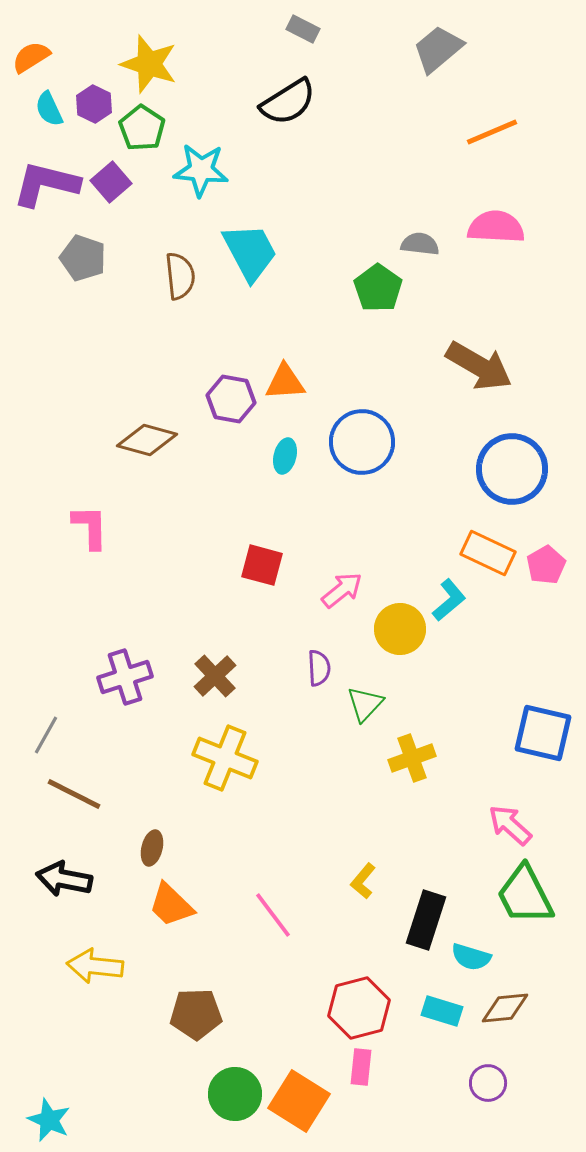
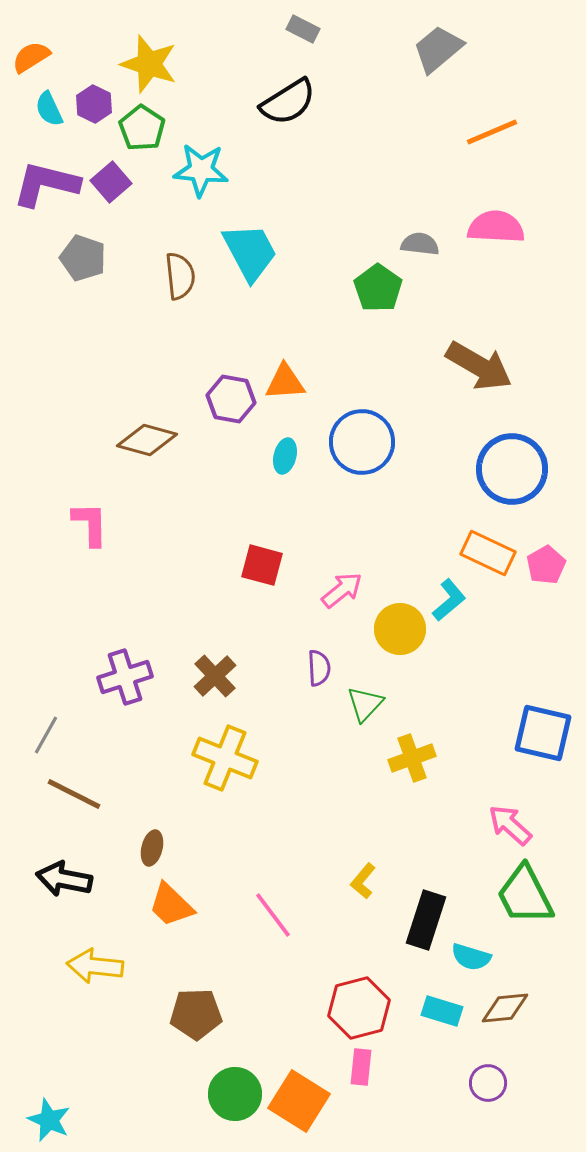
pink L-shape at (90, 527): moved 3 px up
